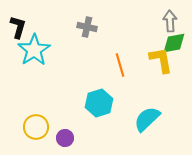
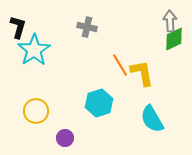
green diamond: moved 4 px up; rotated 15 degrees counterclockwise
yellow L-shape: moved 19 px left, 13 px down
orange line: rotated 15 degrees counterclockwise
cyan semicircle: moved 5 px right; rotated 76 degrees counterclockwise
yellow circle: moved 16 px up
